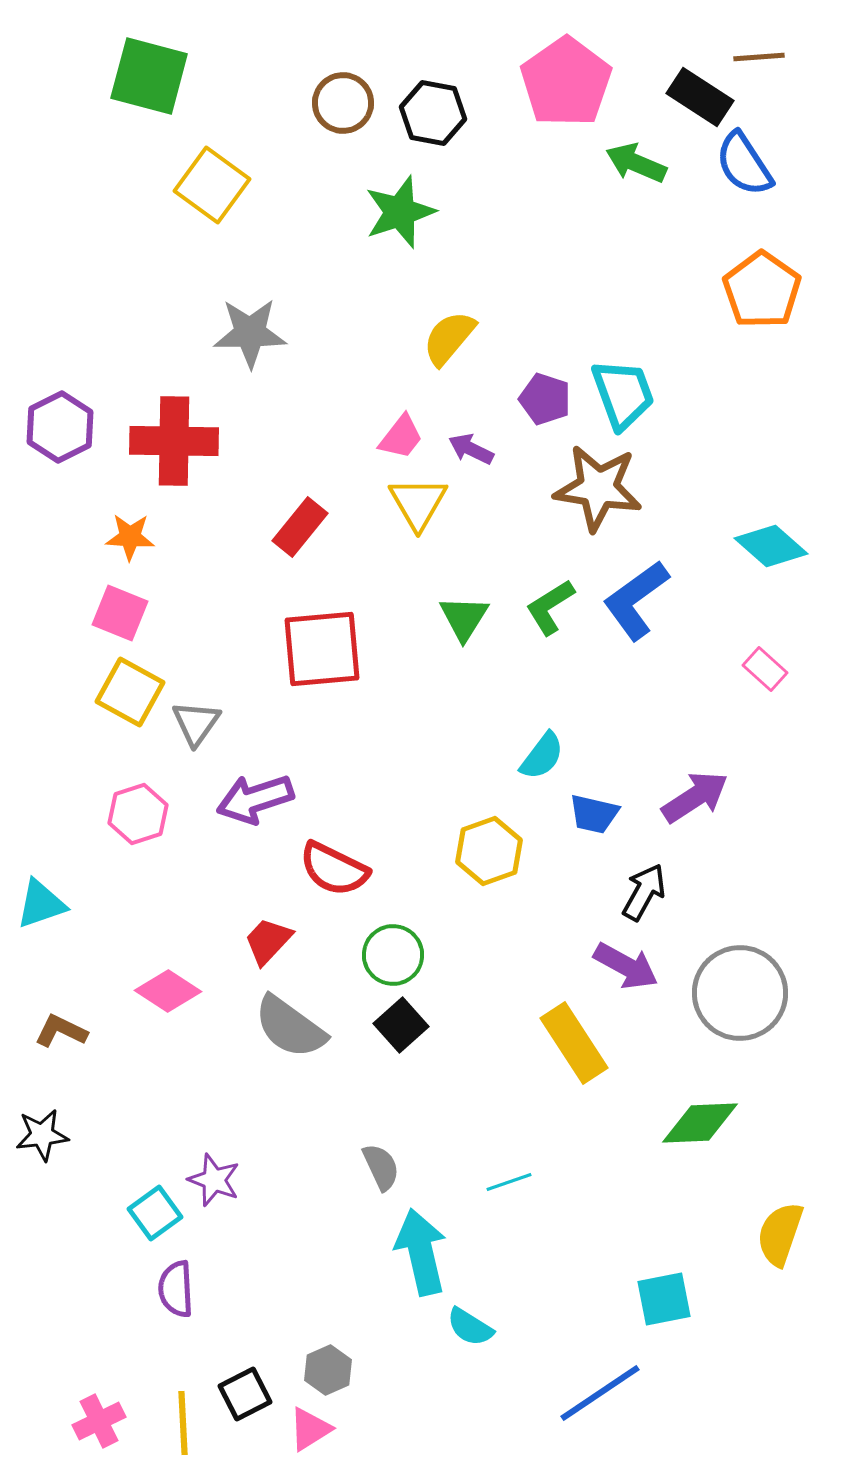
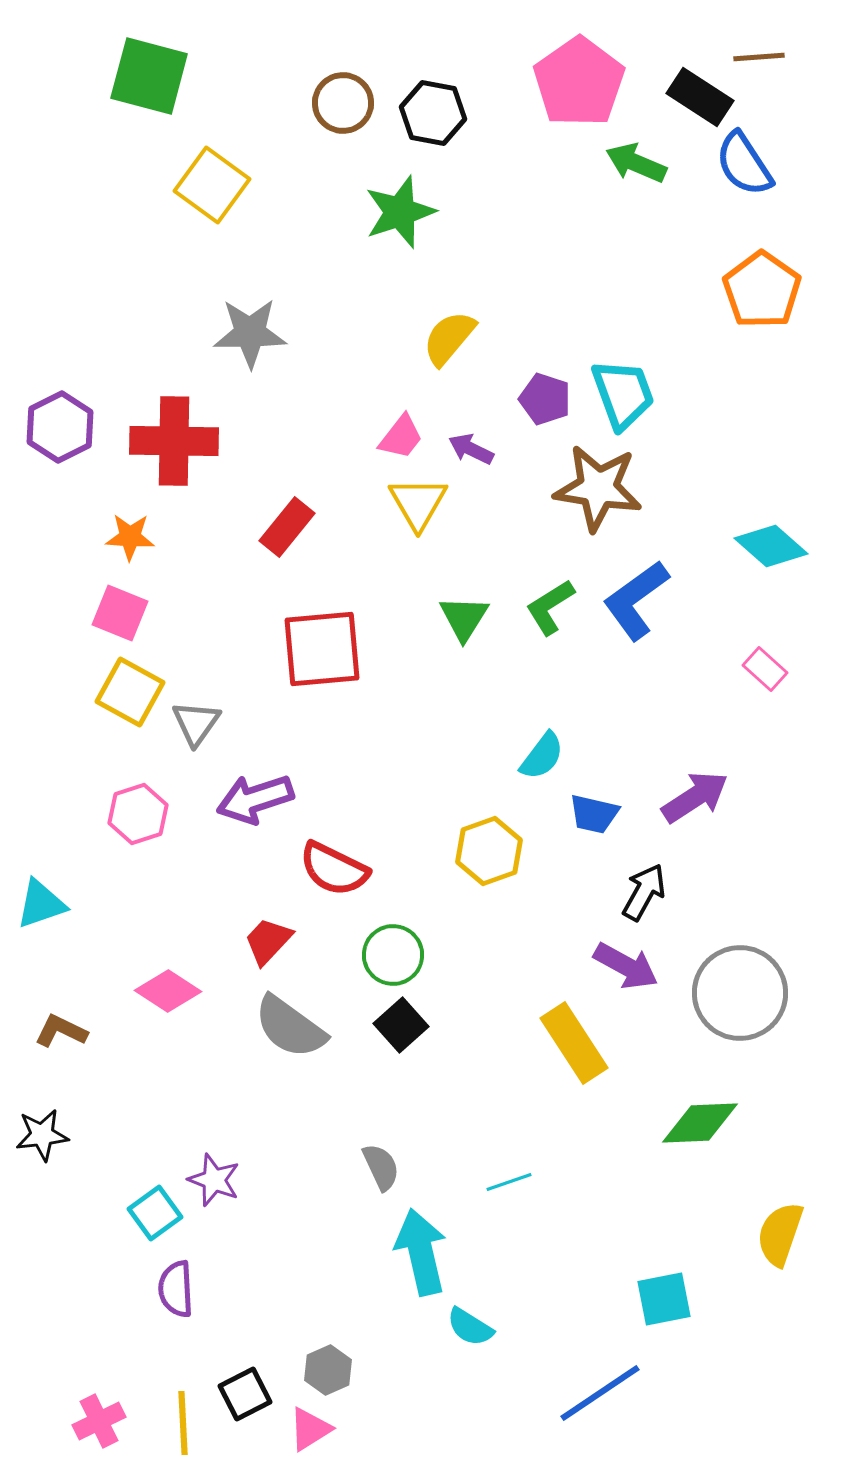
pink pentagon at (566, 82): moved 13 px right
red rectangle at (300, 527): moved 13 px left
